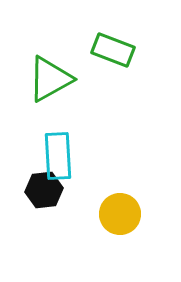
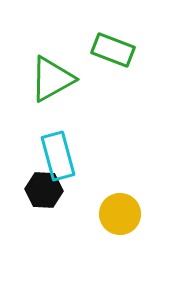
green triangle: moved 2 px right
cyan rectangle: rotated 12 degrees counterclockwise
black hexagon: rotated 9 degrees clockwise
